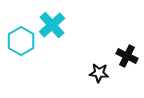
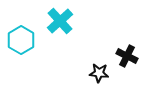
cyan cross: moved 8 px right, 4 px up
cyan hexagon: moved 1 px up
